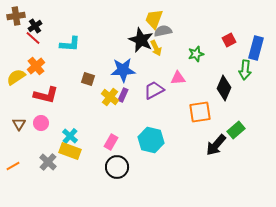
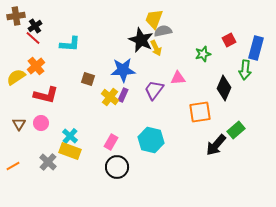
green star: moved 7 px right
purple trapezoid: rotated 25 degrees counterclockwise
